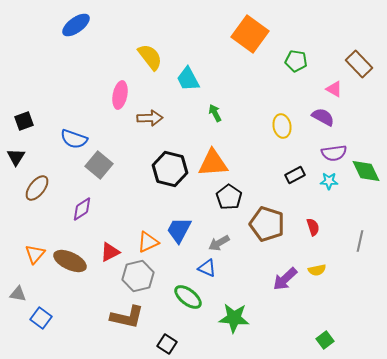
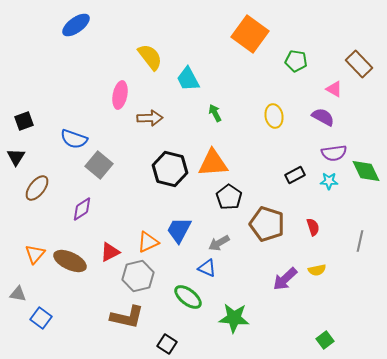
yellow ellipse at (282, 126): moved 8 px left, 10 px up
